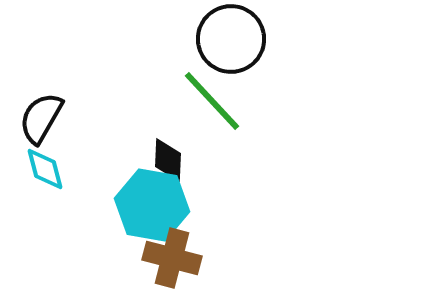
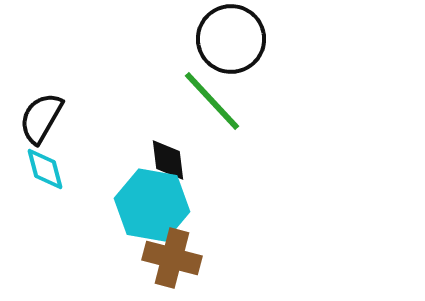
black diamond: rotated 9 degrees counterclockwise
